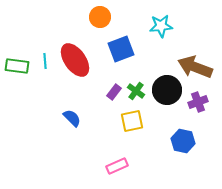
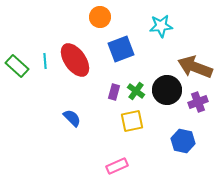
green rectangle: rotated 35 degrees clockwise
purple rectangle: rotated 21 degrees counterclockwise
